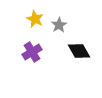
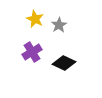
black diamond: moved 15 px left, 12 px down; rotated 35 degrees counterclockwise
